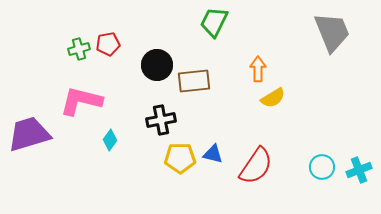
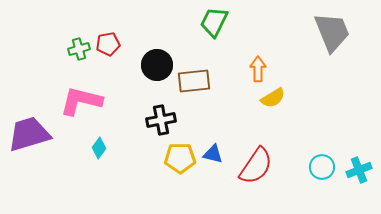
cyan diamond: moved 11 px left, 8 px down
